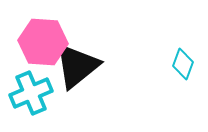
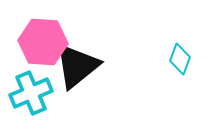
cyan diamond: moved 3 px left, 5 px up
